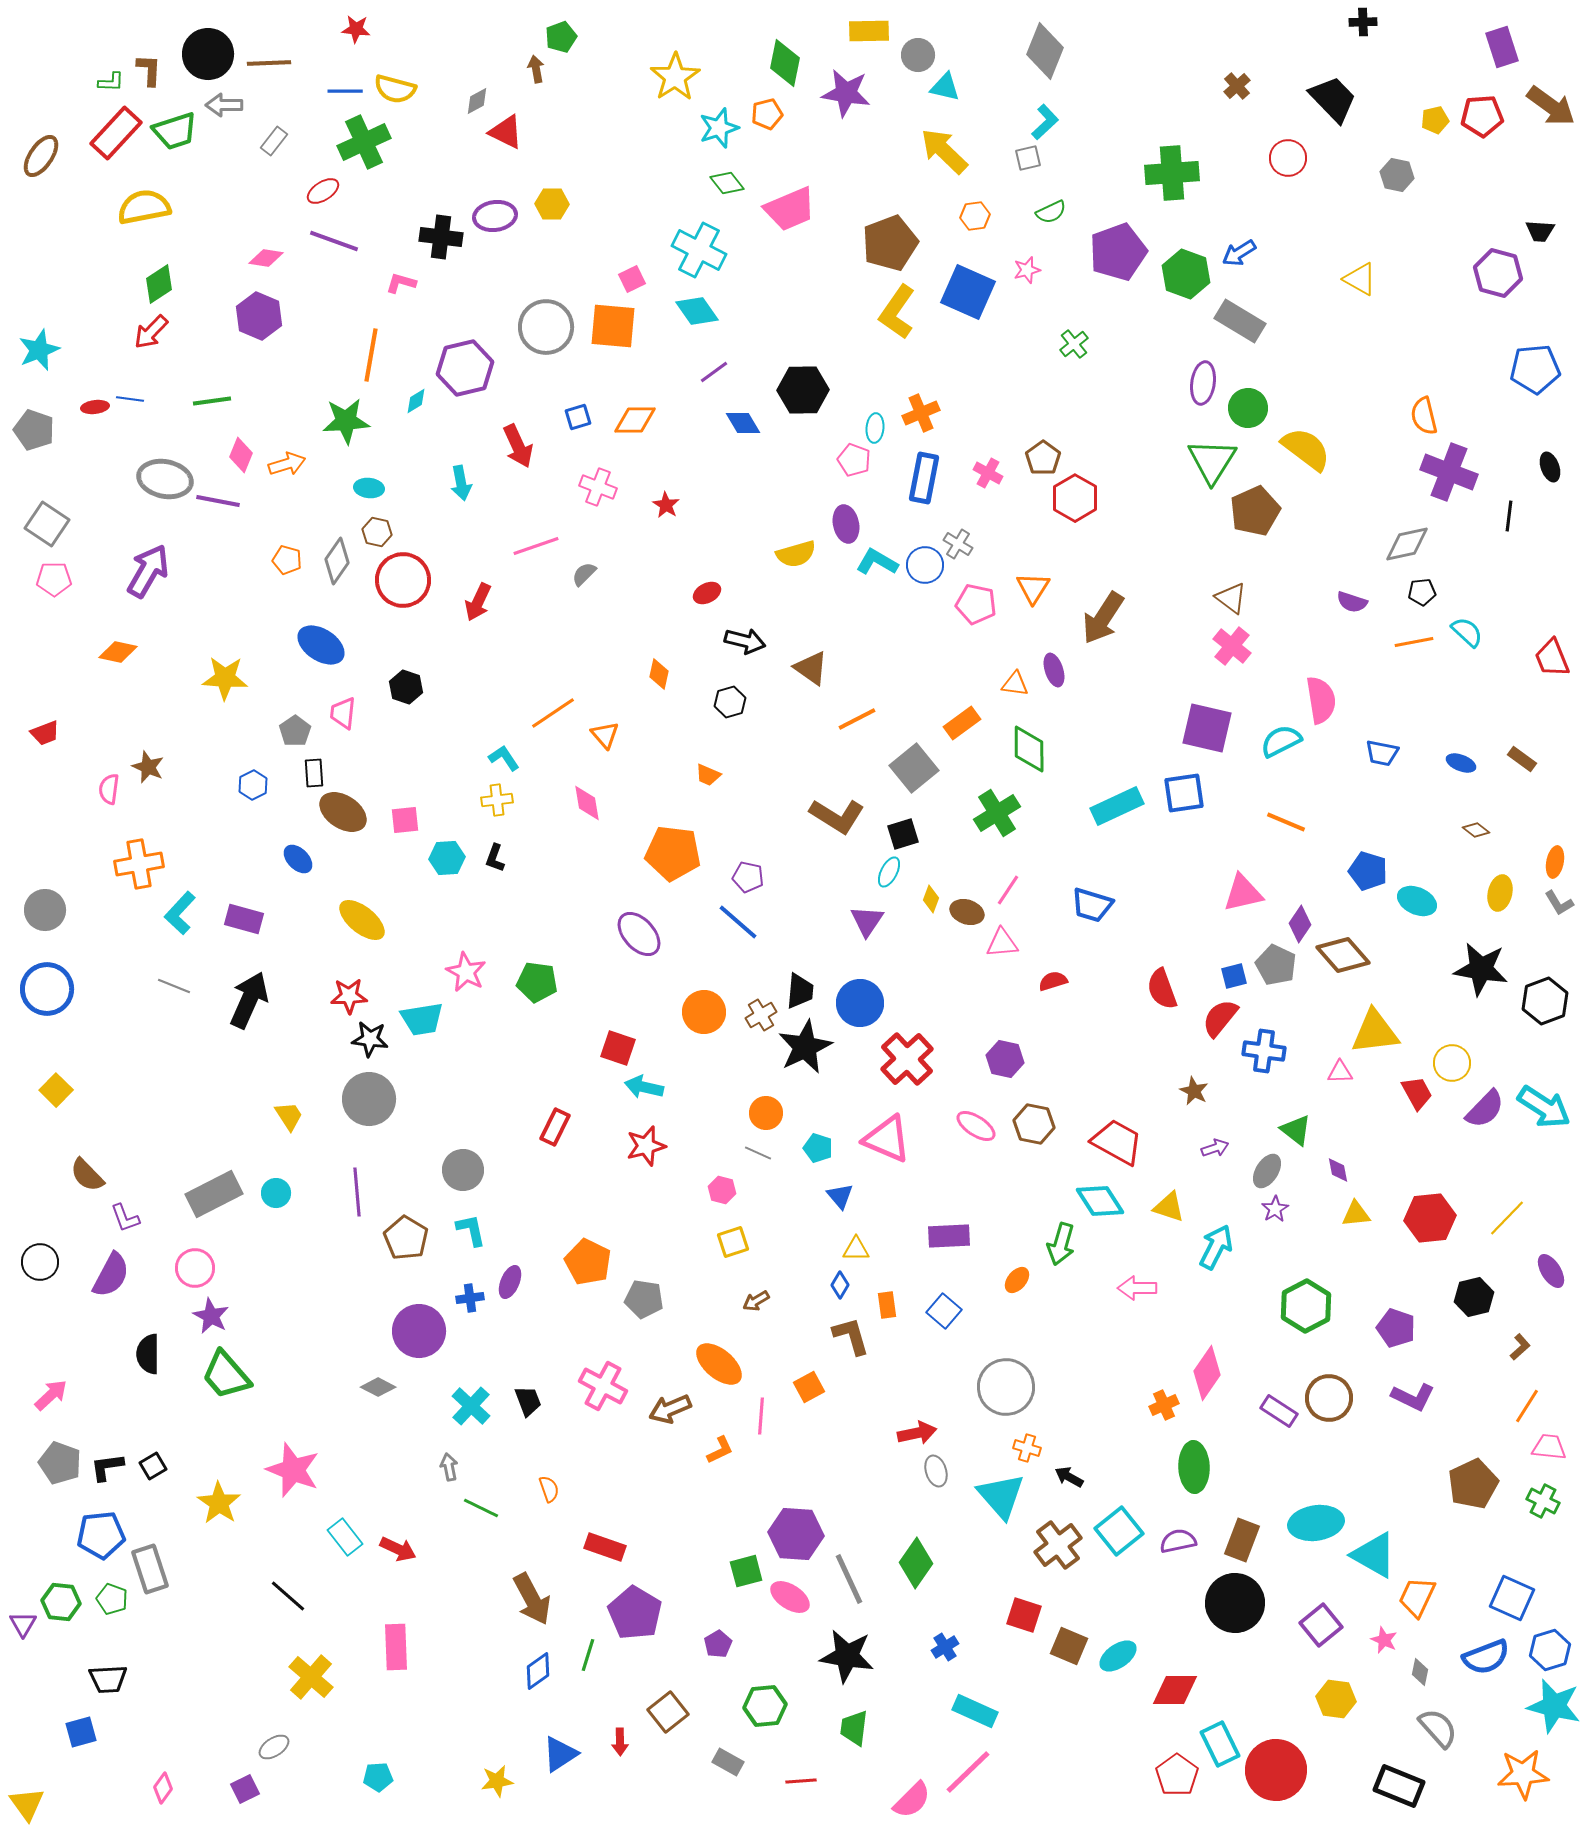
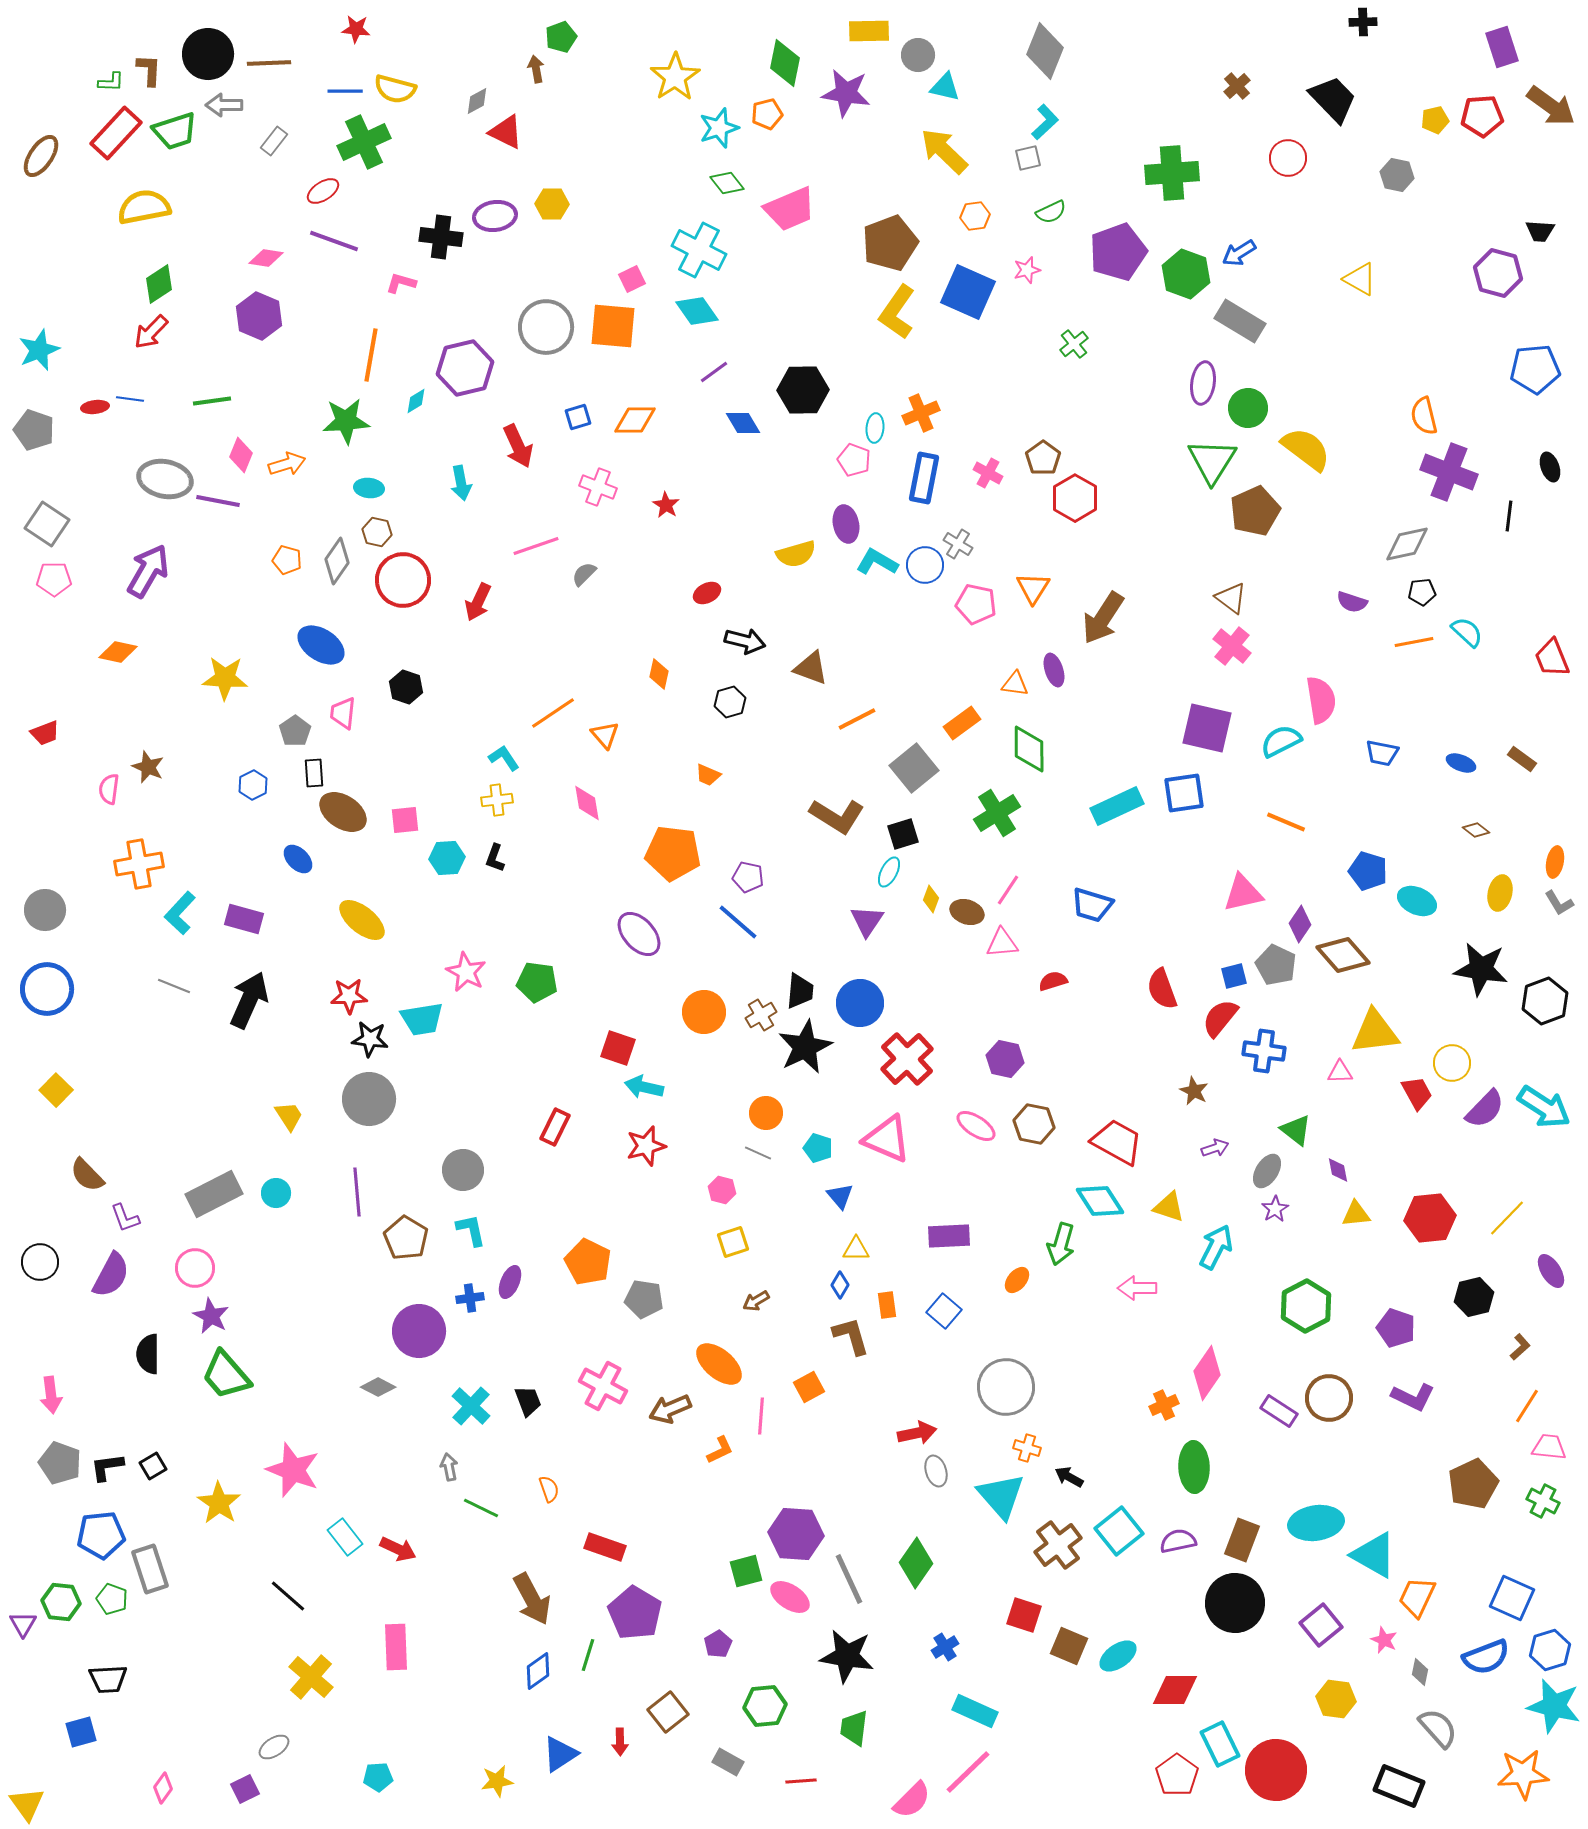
brown triangle at (811, 668): rotated 15 degrees counterclockwise
pink arrow at (51, 1395): rotated 126 degrees clockwise
